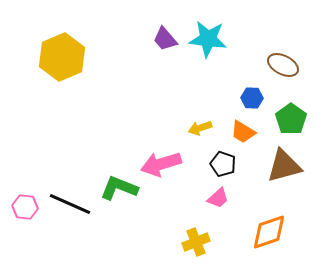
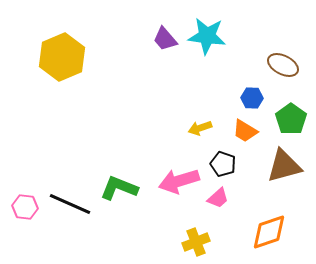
cyan star: moved 1 px left, 3 px up
orange trapezoid: moved 2 px right, 1 px up
pink arrow: moved 18 px right, 17 px down
